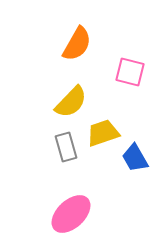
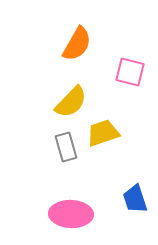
blue trapezoid: moved 41 px down; rotated 12 degrees clockwise
pink ellipse: rotated 45 degrees clockwise
